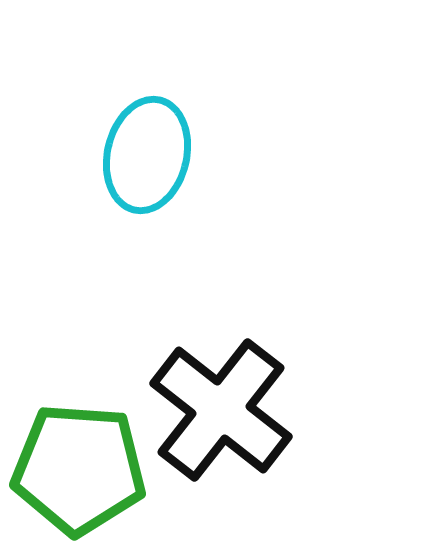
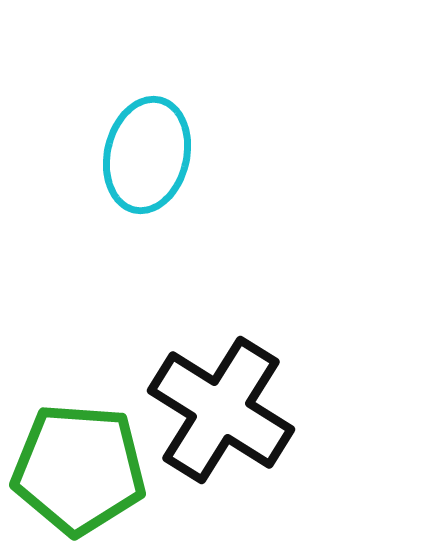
black cross: rotated 6 degrees counterclockwise
